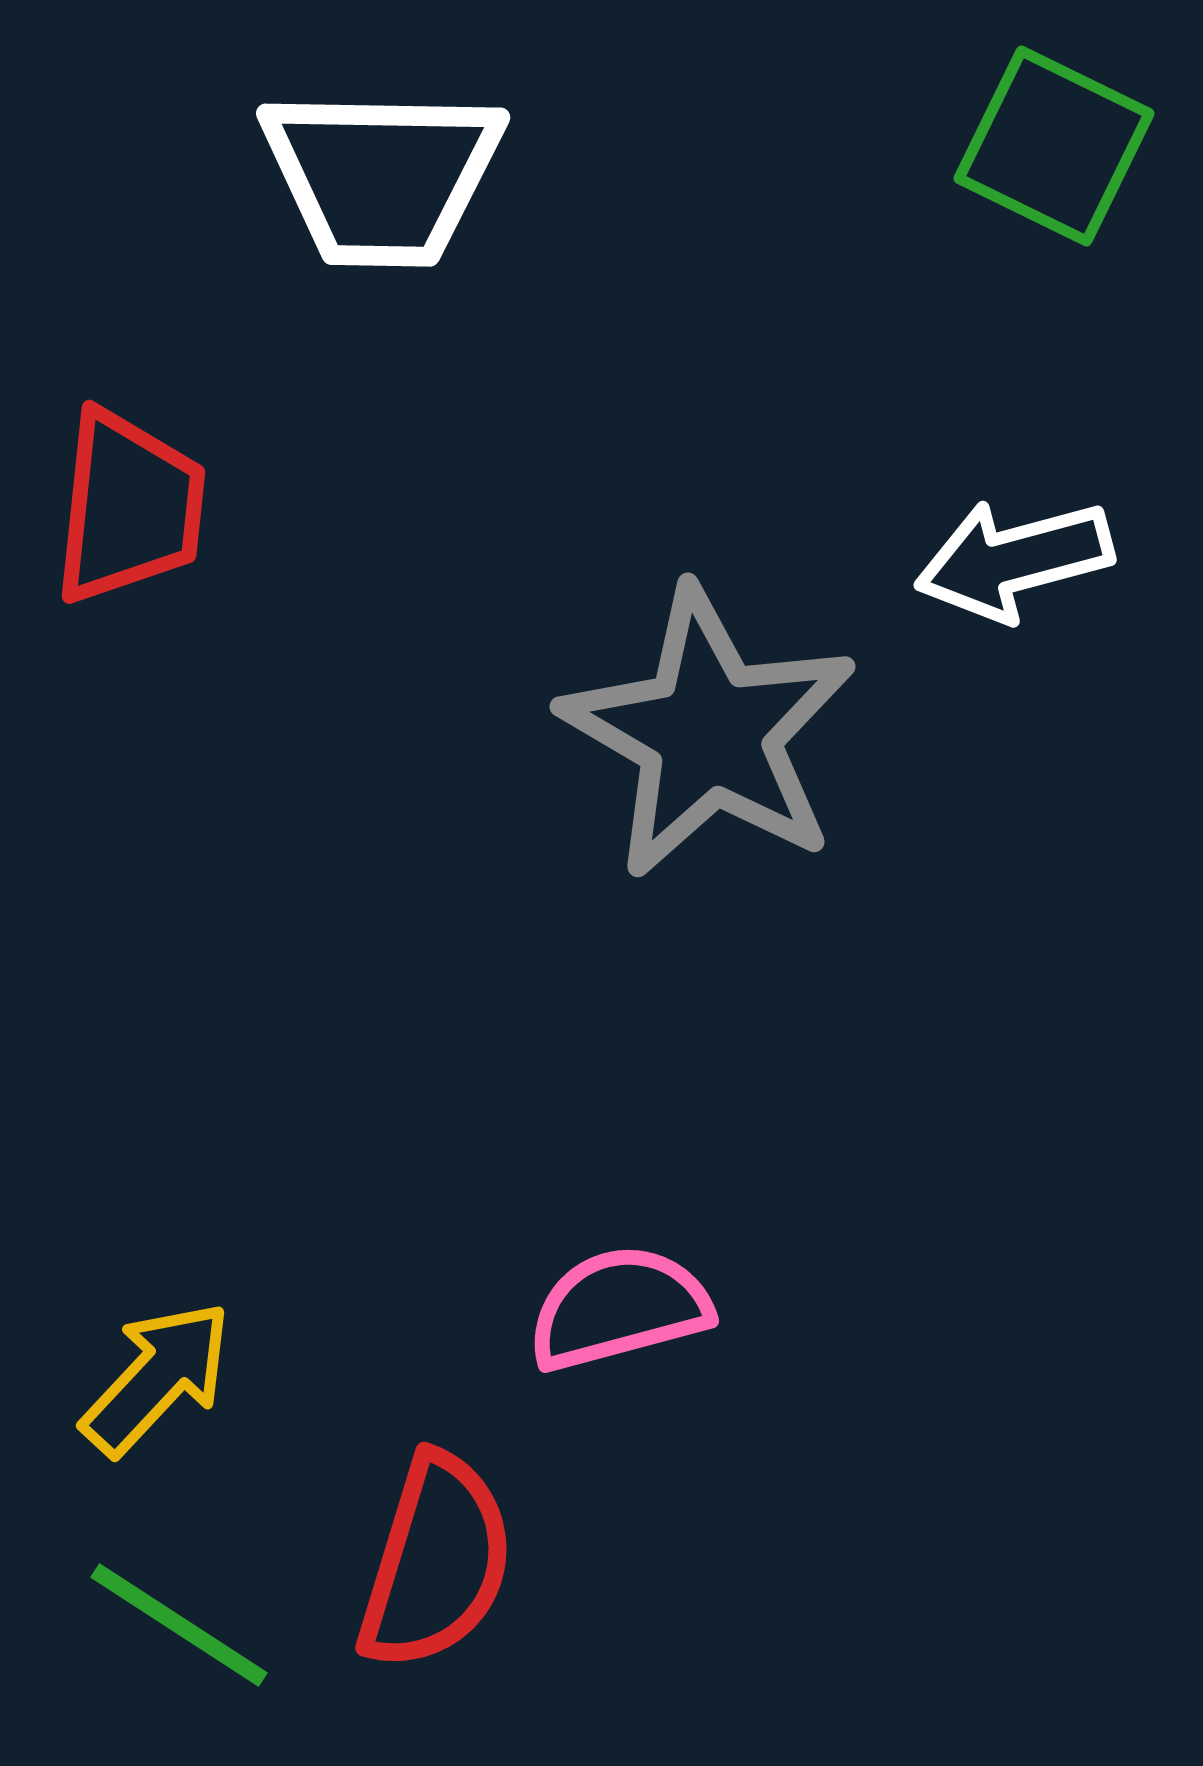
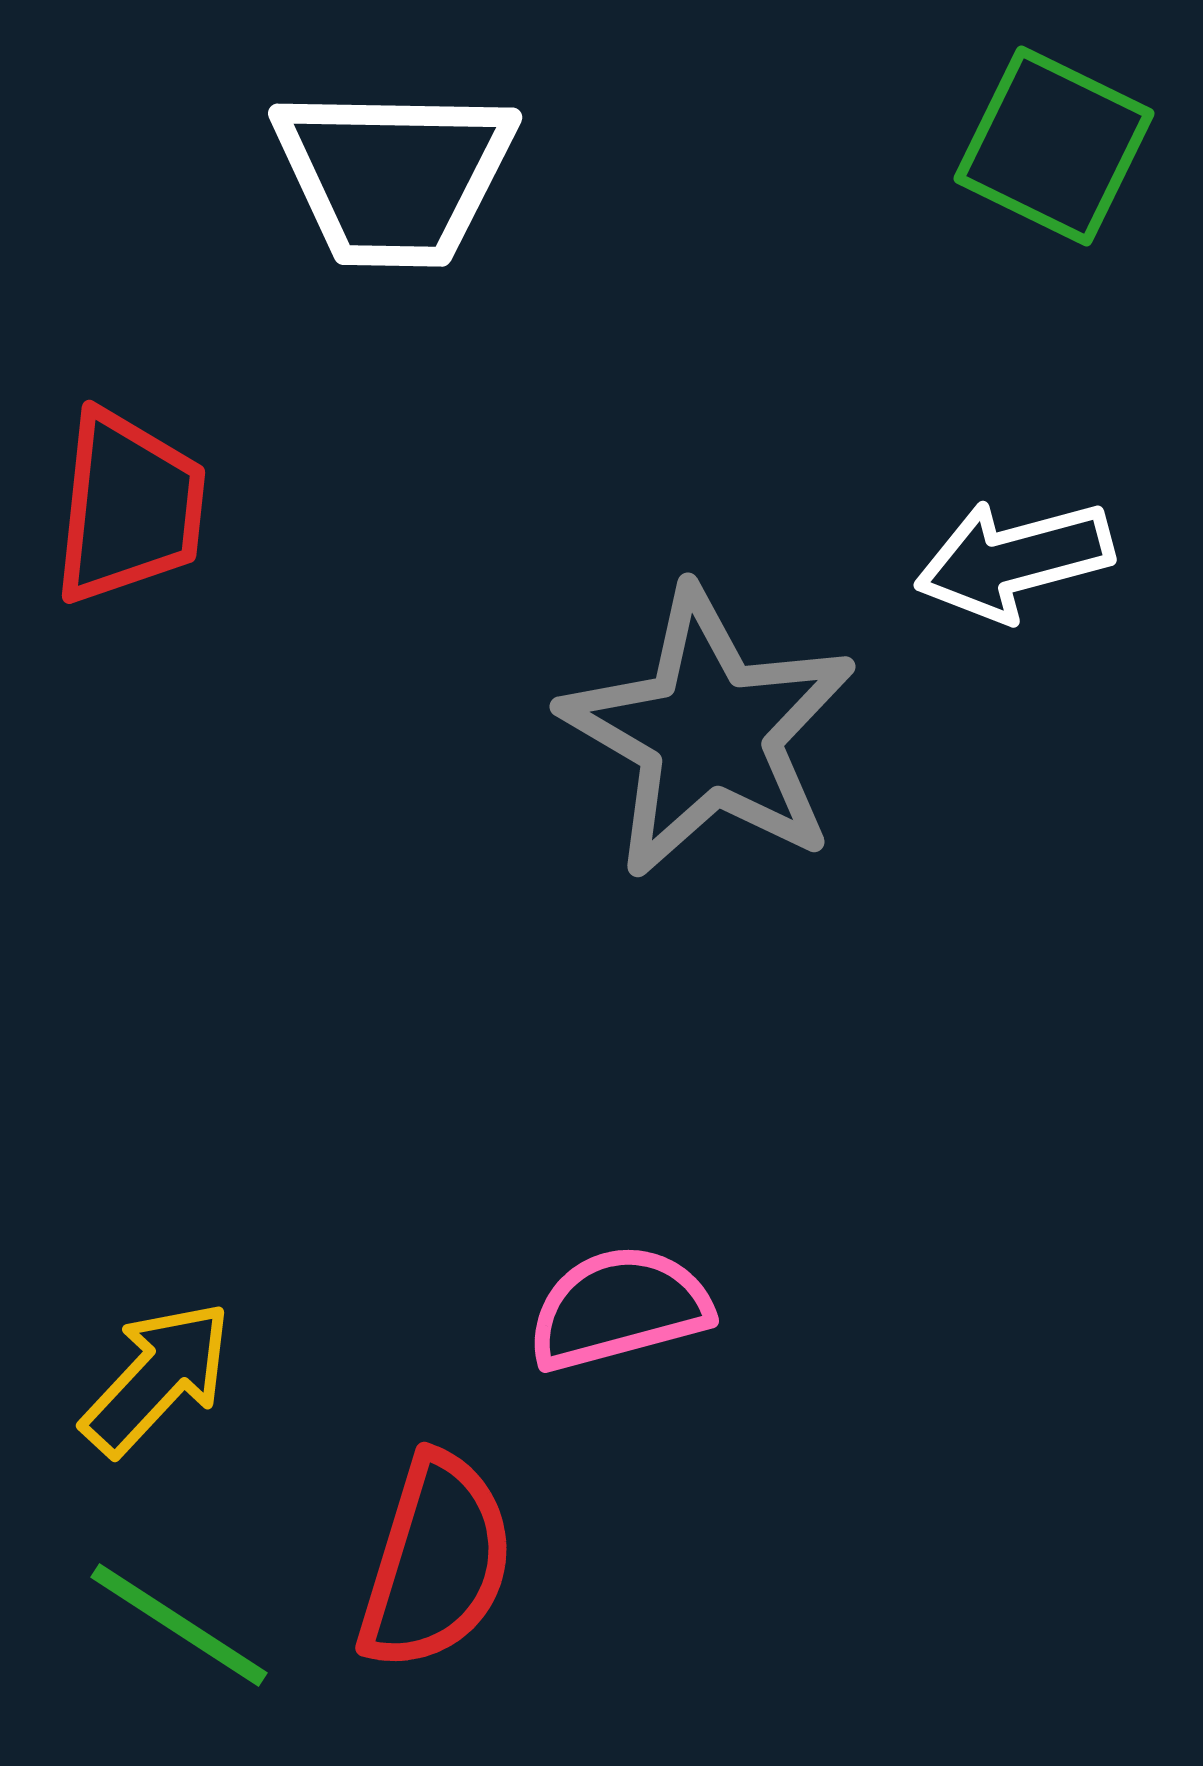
white trapezoid: moved 12 px right
